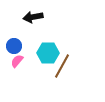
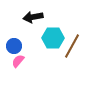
cyan hexagon: moved 5 px right, 15 px up
pink semicircle: moved 1 px right
brown line: moved 10 px right, 20 px up
